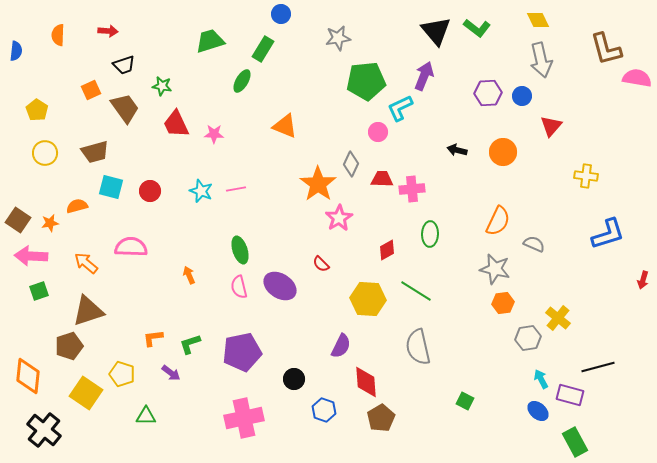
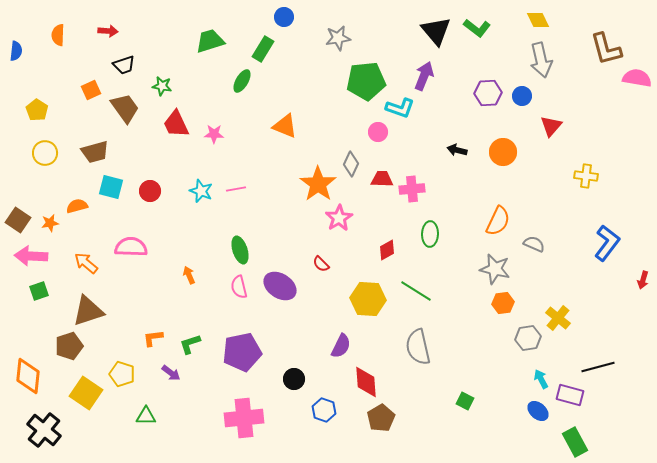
blue circle at (281, 14): moved 3 px right, 3 px down
cyan L-shape at (400, 108): rotated 136 degrees counterclockwise
blue L-shape at (608, 234): moved 1 px left, 9 px down; rotated 36 degrees counterclockwise
pink cross at (244, 418): rotated 6 degrees clockwise
